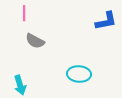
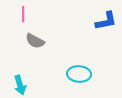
pink line: moved 1 px left, 1 px down
